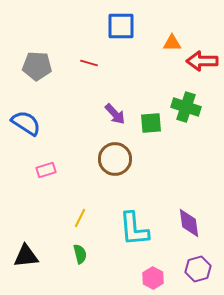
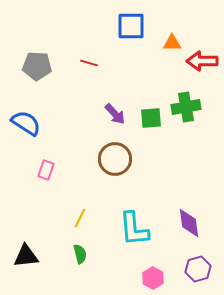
blue square: moved 10 px right
green cross: rotated 28 degrees counterclockwise
green square: moved 5 px up
pink rectangle: rotated 54 degrees counterclockwise
